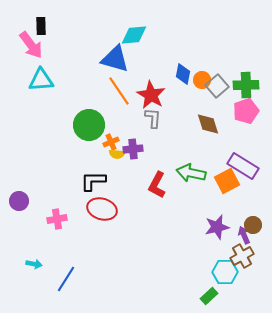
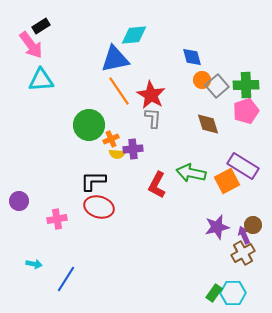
black rectangle: rotated 60 degrees clockwise
blue triangle: rotated 28 degrees counterclockwise
blue diamond: moved 9 px right, 17 px up; rotated 25 degrees counterclockwise
orange cross: moved 3 px up
red ellipse: moved 3 px left, 2 px up
brown cross: moved 1 px right, 3 px up
cyan hexagon: moved 8 px right, 21 px down
green rectangle: moved 5 px right, 3 px up; rotated 12 degrees counterclockwise
